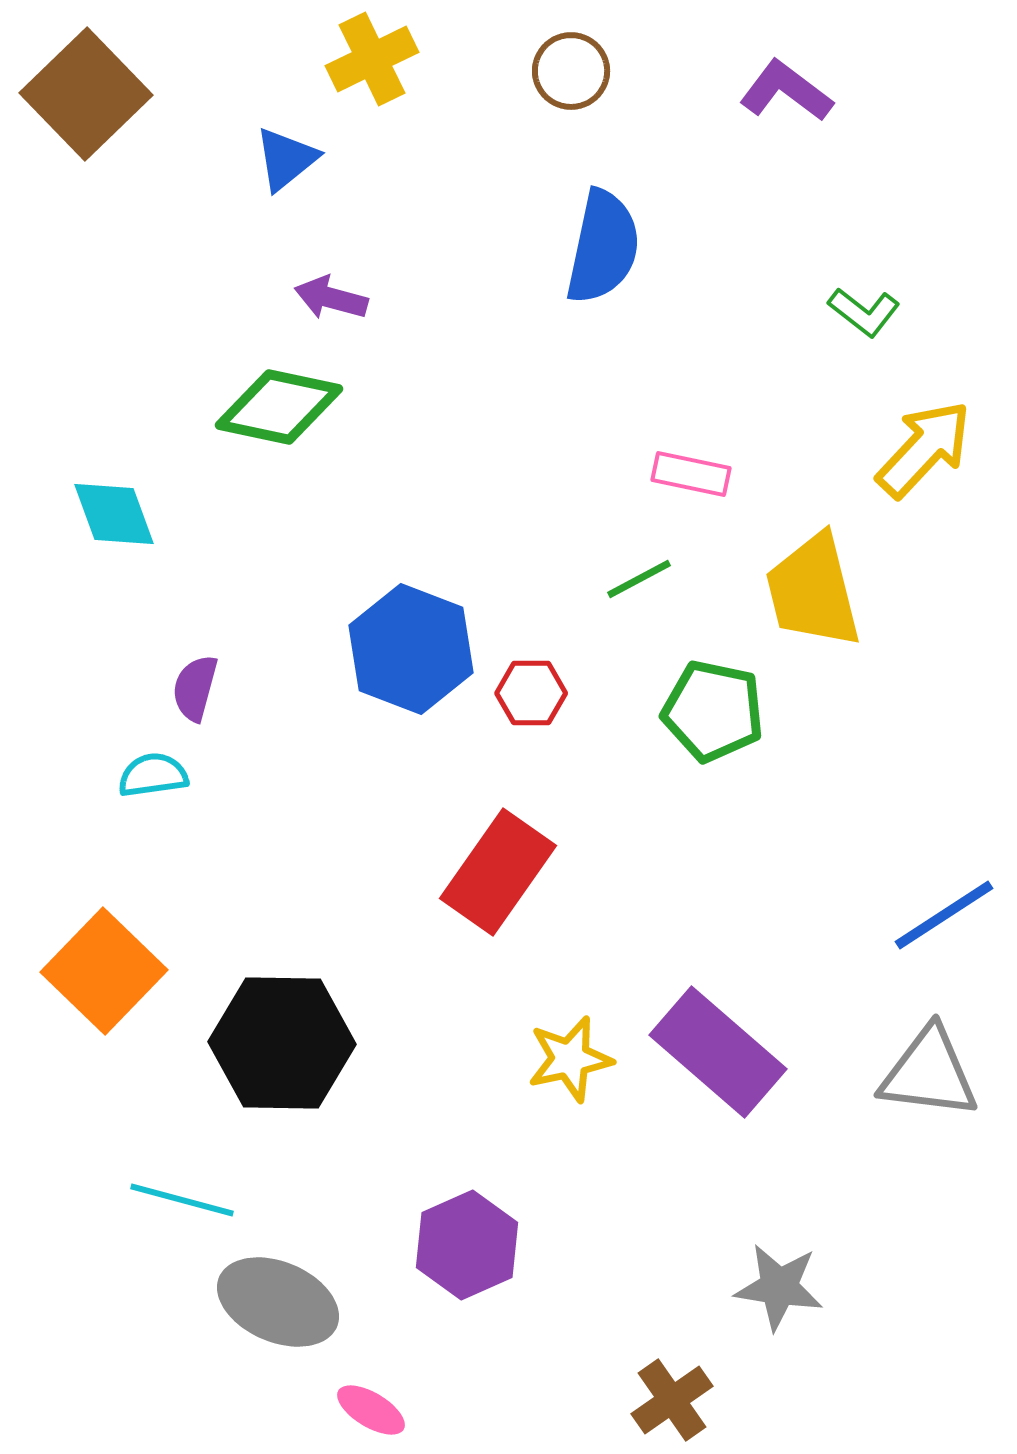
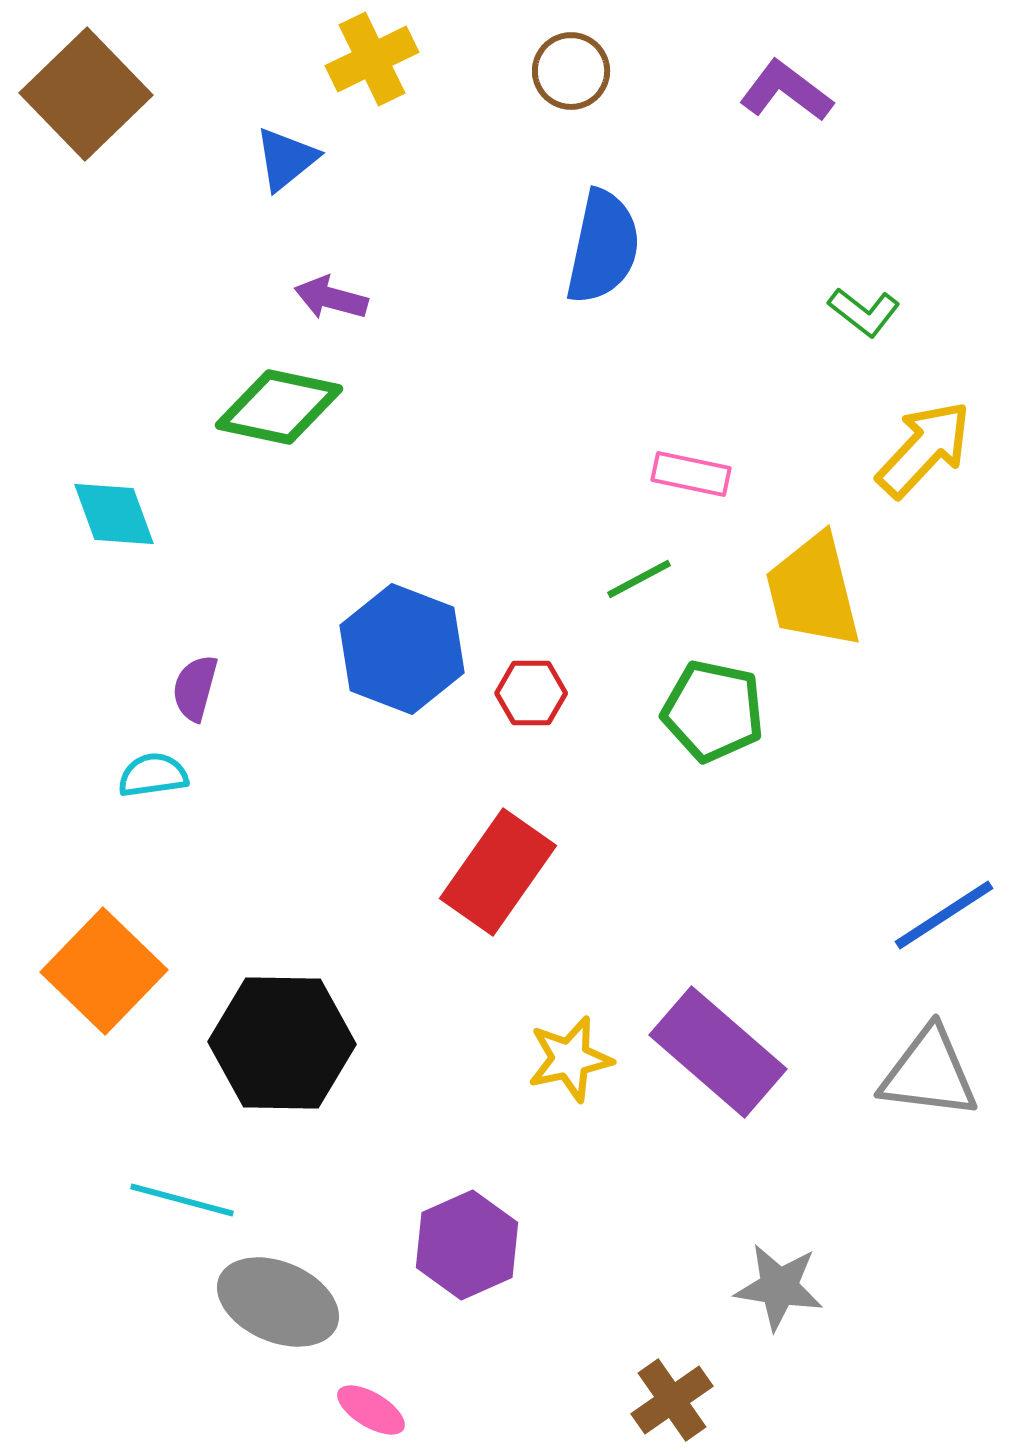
blue hexagon: moved 9 px left
